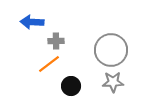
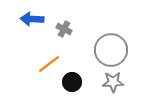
blue arrow: moved 3 px up
gray cross: moved 8 px right, 12 px up; rotated 28 degrees clockwise
black circle: moved 1 px right, 4 px up
